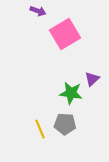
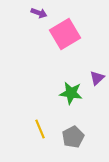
purple arrow: moved 1 px right, 2 px down
purple triangle: moved 5 px right, 1 px up
gray pentagon: moved 8 px right, 13 px down; rotated 30 degrees counterclockwise
